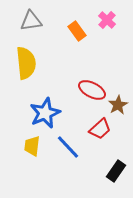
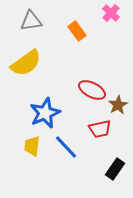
pink cross: moved 4 px right, 7 px up
yellow semicircle: rotated 60 degrees clockwise
red trapezoid: rotated 30 degrees clockwise
blue line: moved 2 px left
black rectangle: moved 1 px left, 2 px up
